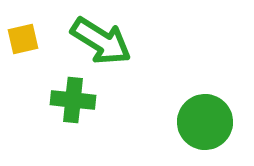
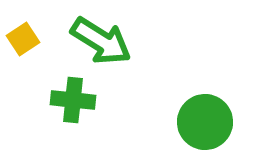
yellow square: rotated 20 degrees counterclockwise
